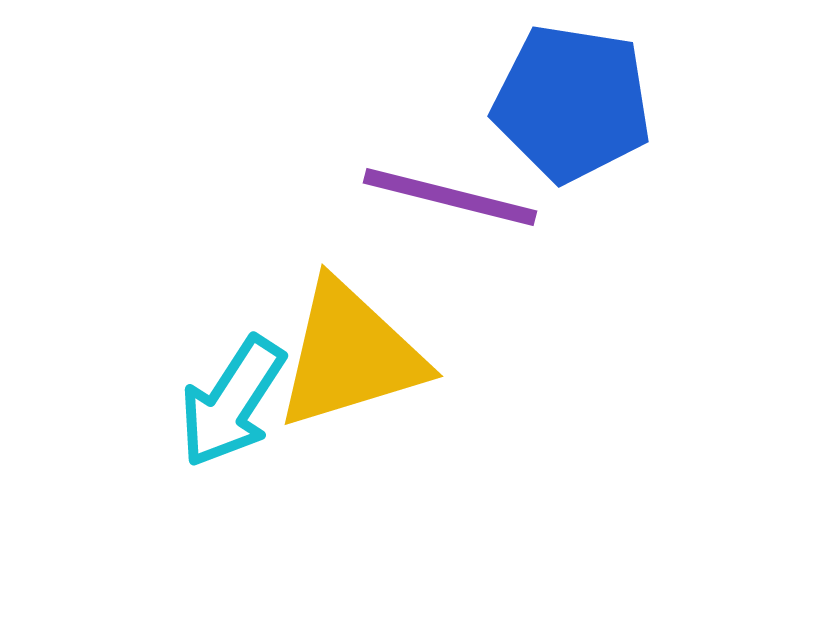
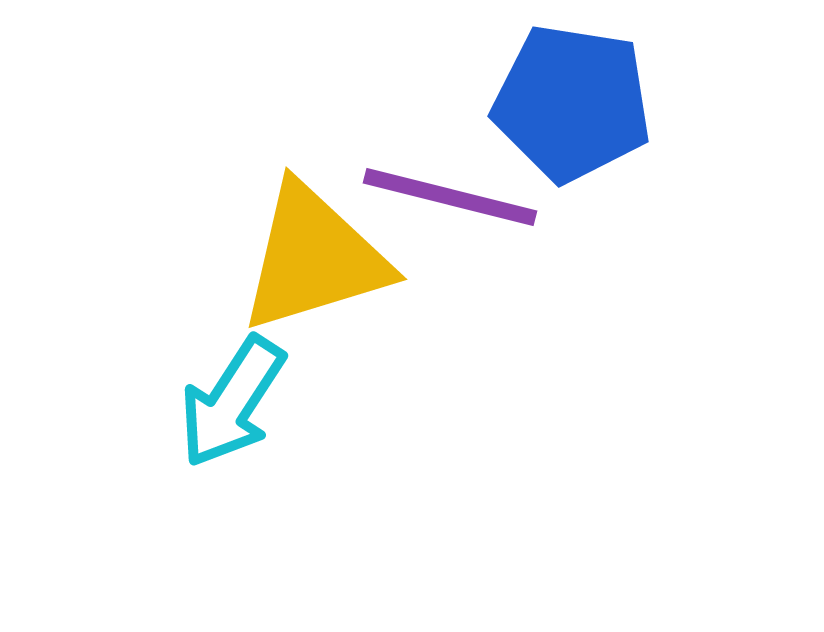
yellow triangle: moved 36 px left, 97 px up
